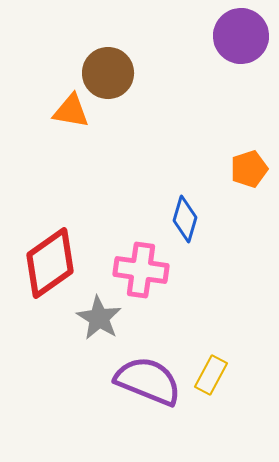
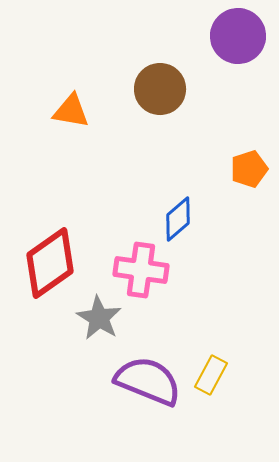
purple circle: moved 3 px left
brown circle: moved 52 px right, 16 px down
blue diamond: moved 7 px left; rotated 33 degrees clockwise
